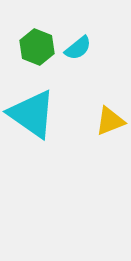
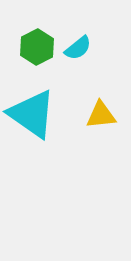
green hexagon: rotated 12 degrees clockwise
yellow triangle: moved 9 px left, 6 px up; rotated 16 degrees clockwise
